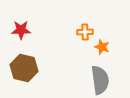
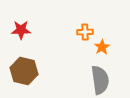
orange star: rotated 21 degrees clockwise
brown hexagon: moved 3 px down
